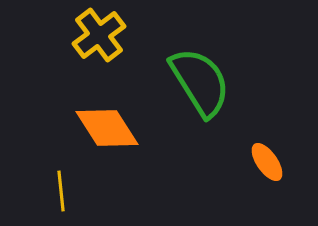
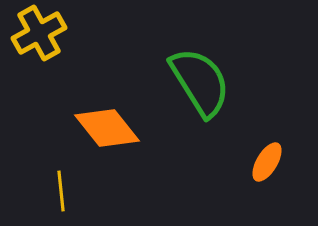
yellow cross: moved 60 px left, 2 px up; rotated 8 degrees clockwise
orange diamond: rotated 6 degrees counterclockwise
orange ellipse: rotated 66 degrees clockwise
